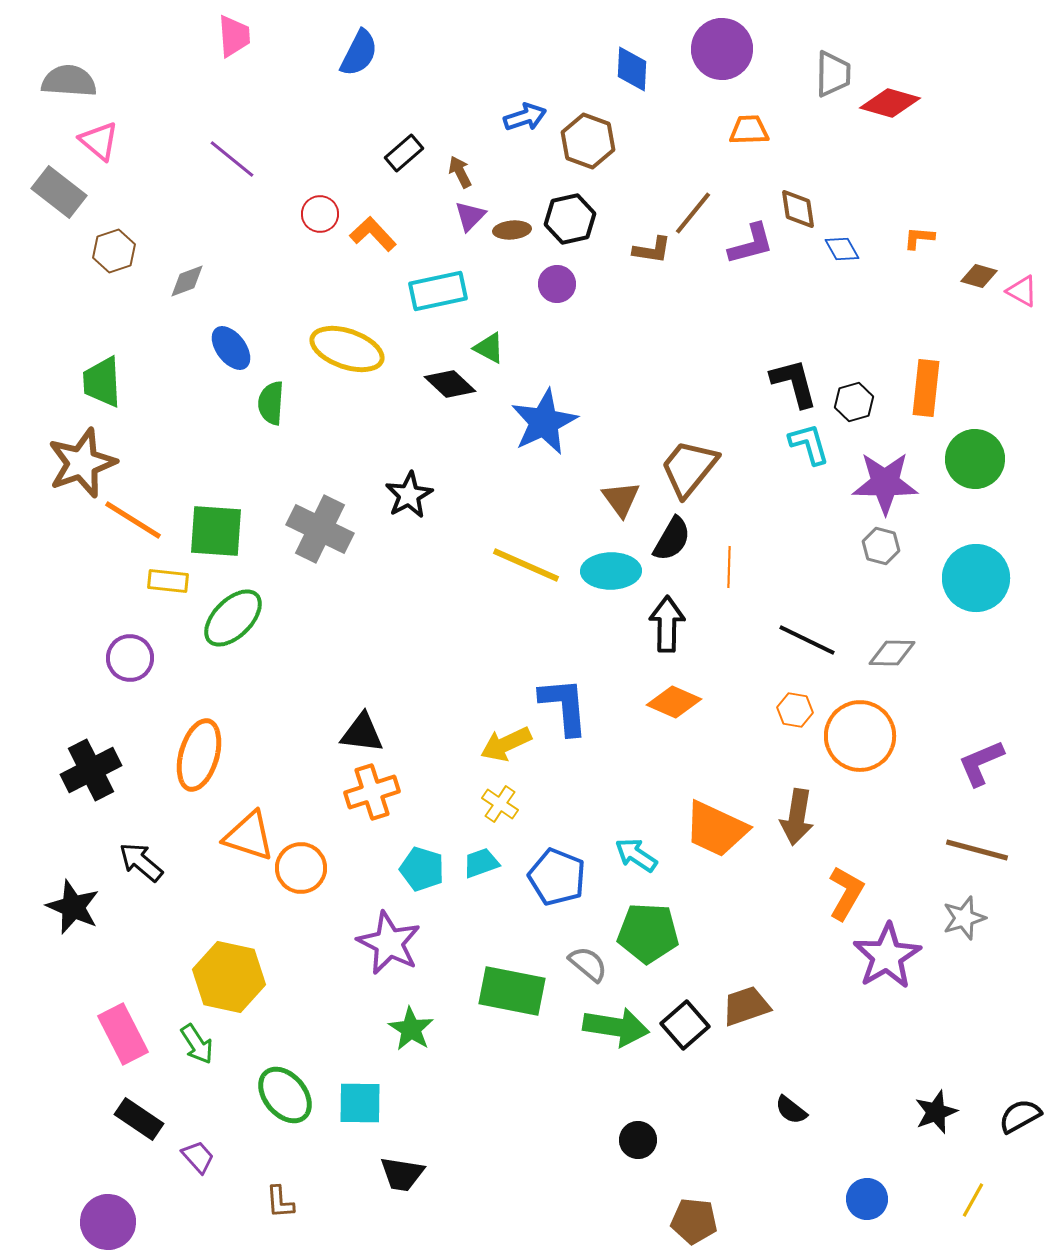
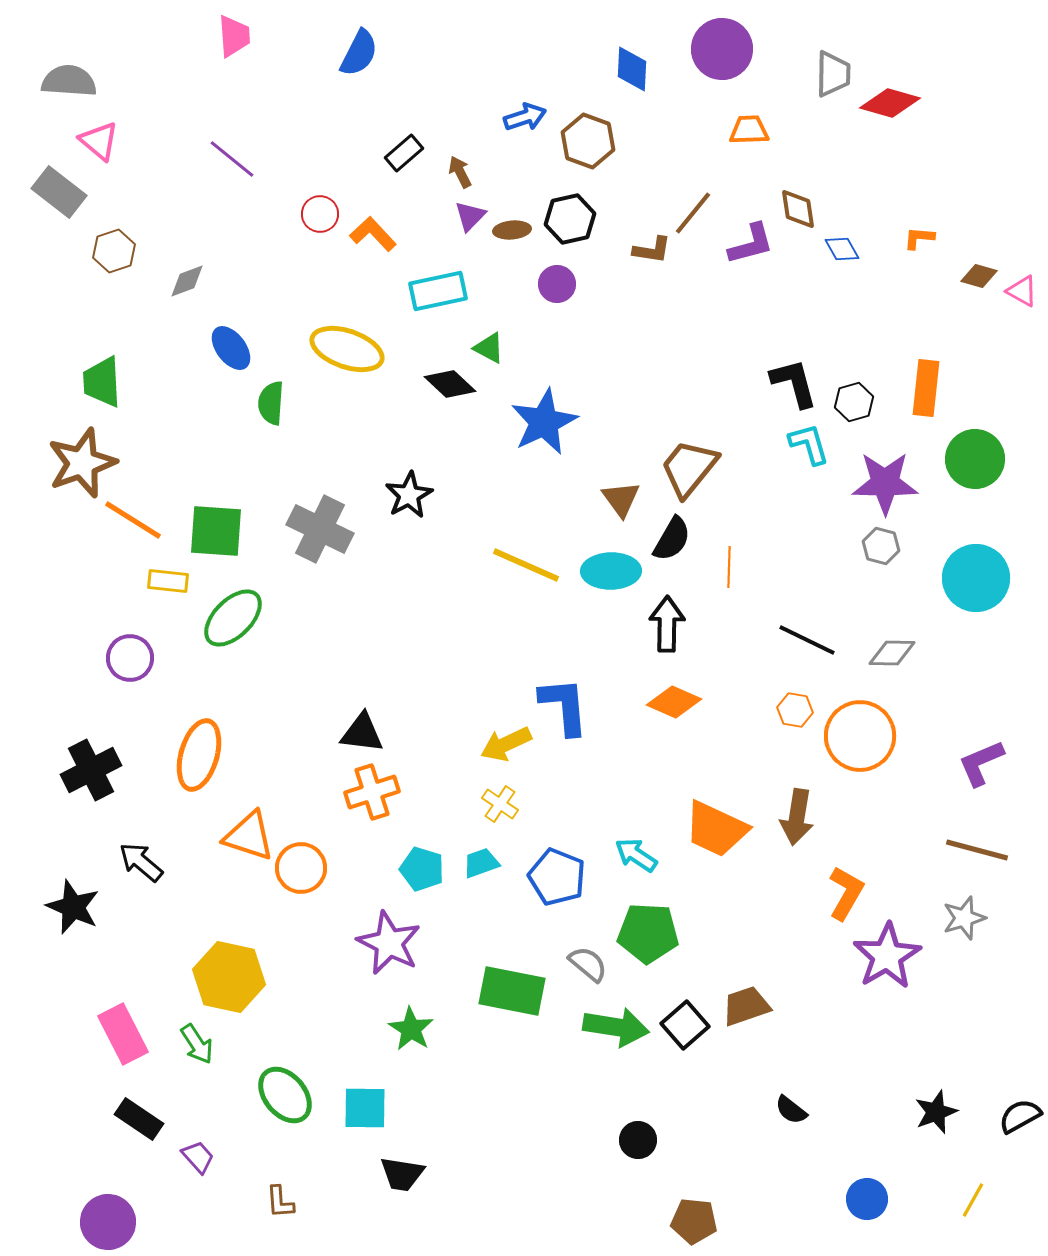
cyan square at (360, 1103): moved 5 px right, 5 px down
